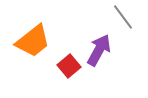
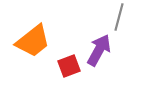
gray line: moved 4 px left; rotated 52 degrees clockwise
red square: rotated 20 degrees clockwise
